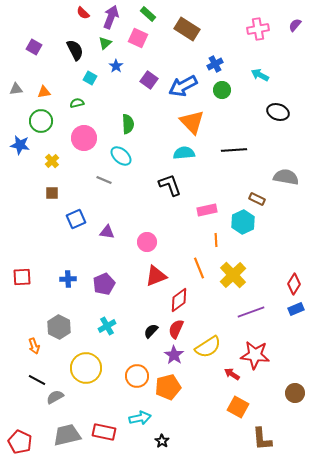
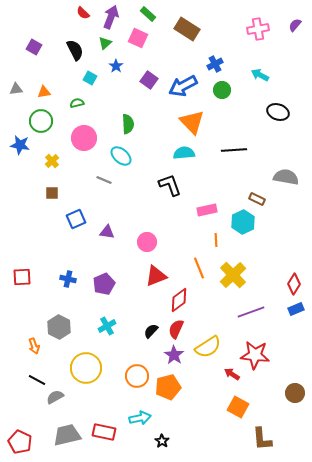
blue cross at (68, 279): rotated 14 degrees clockwise
